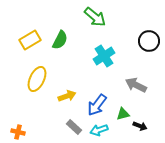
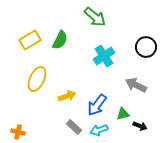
black circle: moved 3 px left, 6 px down
